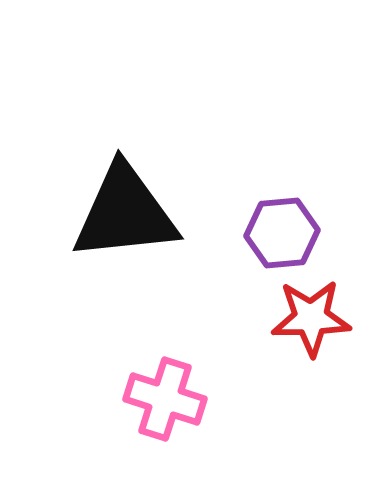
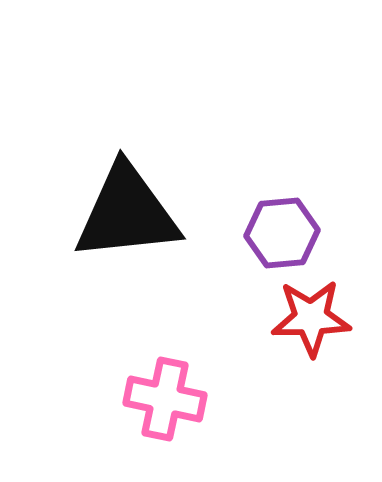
black triangle: moved 2 px right
pink cross: rotated 6 degrees counterclockwise
